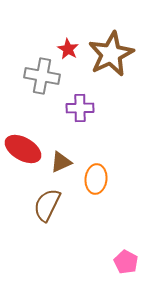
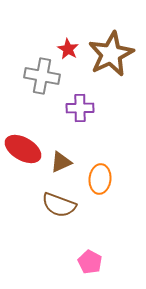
orange ellipse: moved 4 px right
brown semicircle: moved 12 px right; rotated 96 degrees counterclockwise
pink pentagon: moved 36 px left
